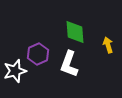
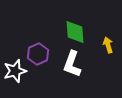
white L-shape: moved 3 px right
